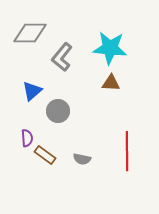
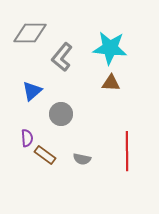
gray circle: moved 3 px right, 3 px down
